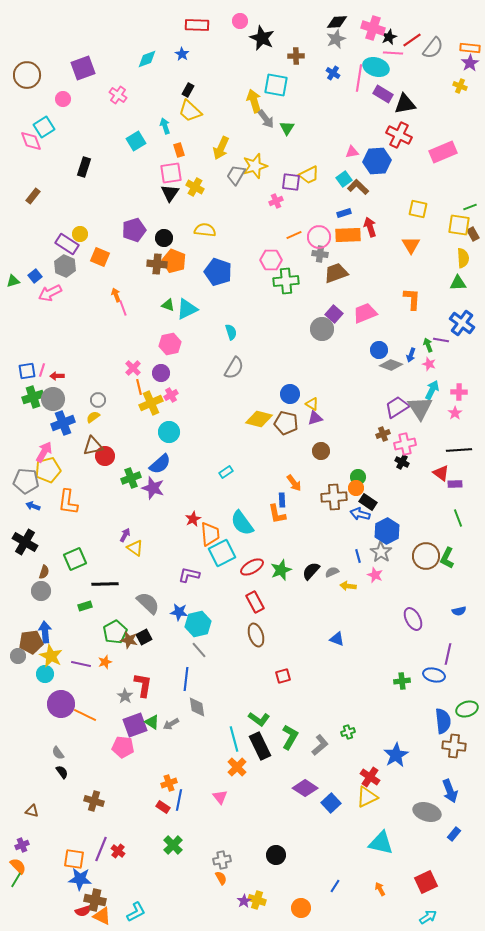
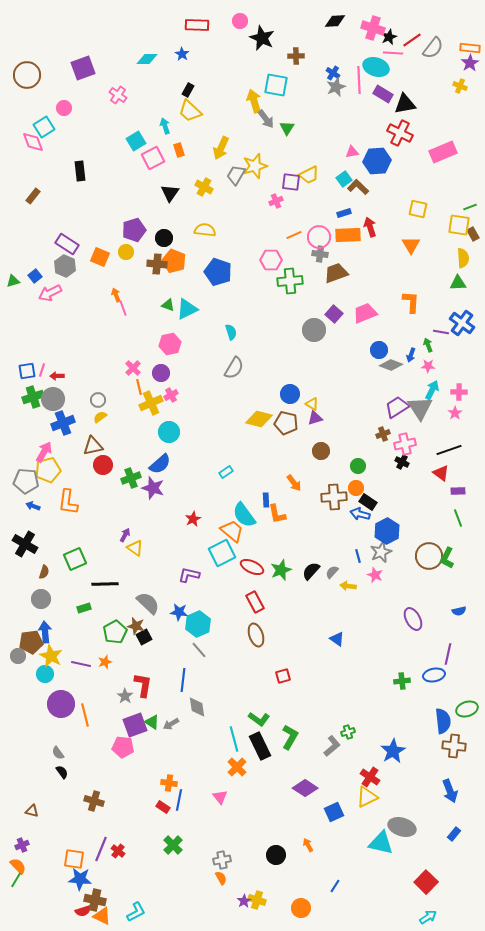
black diamond at (337, 22): moved 2 px left, 1 px up
gray star at (336, 39): moved 48 px down
cyan diamond at (147, 59): rotated 20 degrees clockwise
pink line at (359, 78): moved 2 px down; rotated 12 degrees counterclockwise
pink circle at (63, 99): moved 1 px right, 9 px down
red cross at (399, 135): moved 1 px right, 2 px up
pink diamond at (31, 141): moved 2 px right, 1 px down
black rectangle at (84, 167): moved 4 px left, 4 px down; rotated 24 degrees counterclockwise
pink square at (171, 173): moved 18 px left, 15 px up; rotated 20 degrees counterclockwise
yellow cross at (195, 187): moved 9 px right
yellow circle at (80, 234): moved 46 px right, 18 px down
green cross at (286, 281): moved 4 px right
orange L-shape at (412, 299): moved 1 px left, 3 px down
gray circle at (322, 329): moved 8 px left, 1 px down
purple line at (441, 340): moved 8 px up
pink star at (429, 364): moved 1 px left, 2 px down; rotated 16 degrees counterclockwise
yellow semicircle at (93, 417): moved 7 px right
black line at (459, 450): moved 10 px left; rotated 15 degrees counterclockwise
red circle at (105, 456): moved 2 px left, 9 px down
green circle at (358, 477): moved 11 px up
purple rectangle at (455, 484): moved 3 px right, 7 px down
blue rectangle at (282, 500): moved 16 px left
cyan semicircle at (242, 523): moved 2 px right, 8 px up
orange trapezoid at (210, 534): moved 22 px right, 3 px up; rotated 45 degrees counterclockwise
black cross at (25, 542): moved 2 px down
gray star at (381, 552): rotated 15 degrees clockwise
brown circle at (426, 556): moved 3 px right
red ellipse at (252, 567): rotated 55 degrees clockwise
gray semicircle at (332, 572): rotated 24 degrees counterclockwise
gray circle at (41, 591): moved 8 px down
green rectangle at (85, 606): moved 1 px left, 2 px down
cyan hexagon at (198, 624): rotated 10 degrees counterclockwise
blue triangle at (337, 639): rotated 14 degrees clockwise
brown star at (129, 640): moved 7 px right, 14 px up
blue ellipse at (434, 675): rotated 25 degrees counterclockwise
blue line at (186, 679): moved 3 px left, 1 px down
orange line at (85, 715): rotated 50 degrees clockwise
gray L-shape at (320, 745): moved 12 px right, 1 px down
blue star at (396, 755): moved 3 px left, 4 px up
orange cross at (169, 783): rotated 28 degrees clockwise
blue square at (331, 803): moved 3 px right, 9 px down; rotated 18 degrees clockwise
gray ellipse at (427, 812): moved 25 px left, 15 px down
red square at (426, 882): rotated 20 degrees counterclockwise
orange arrow at (380, 889): moved 72 px left, 44 px up
